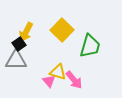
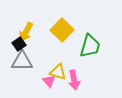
gray triangle: moved 6 px right, 1 px down
pink arrow: rotated 30 degrees clockwise
